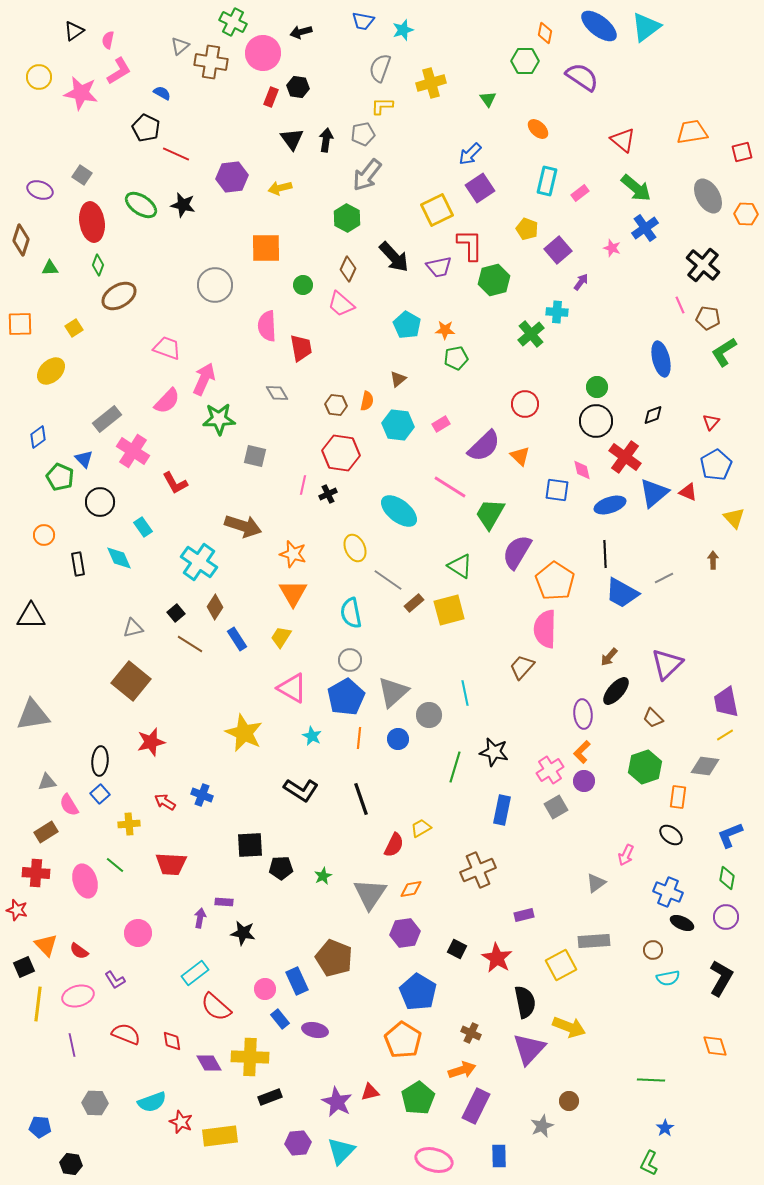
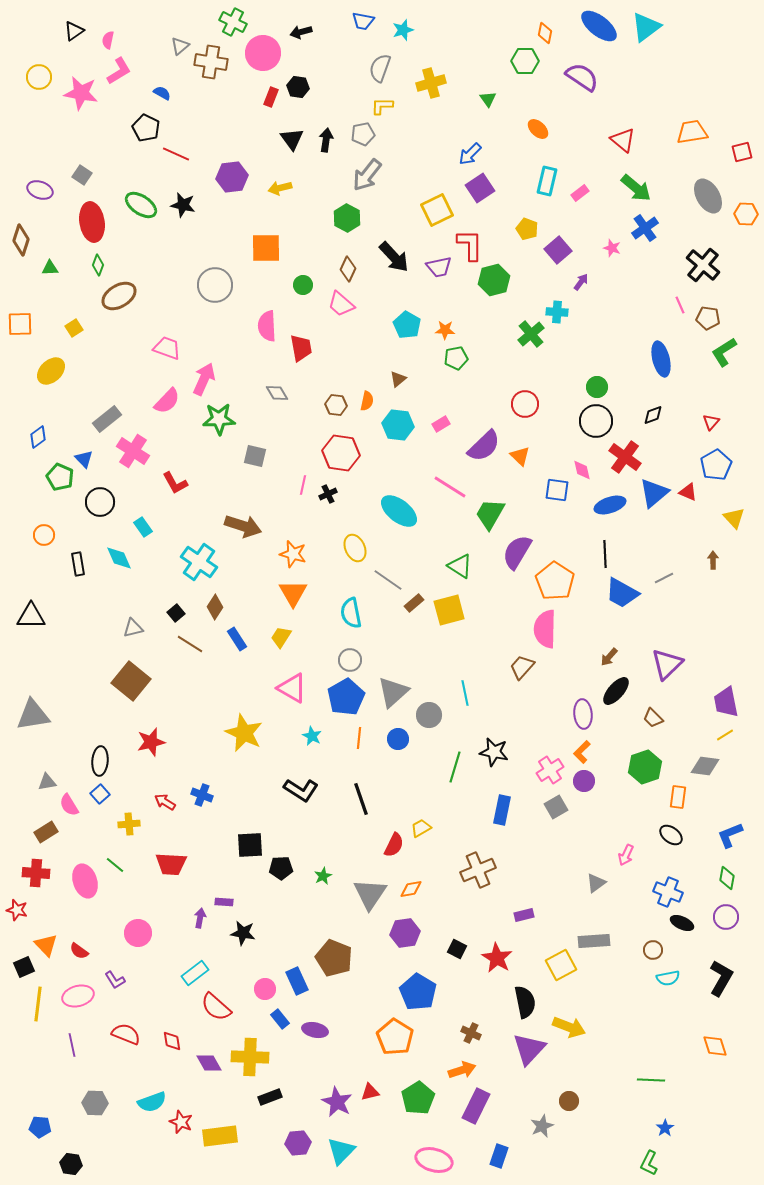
orange pentagon at (403, 1040): moved 8 px left, 3 px up
blue rectangle at (499, 1156): rotated 20 degrees clockwise
